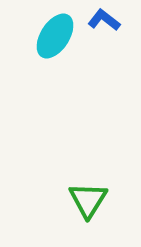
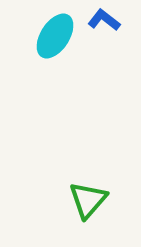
green triangle: rotated 9 degrees clockwise
